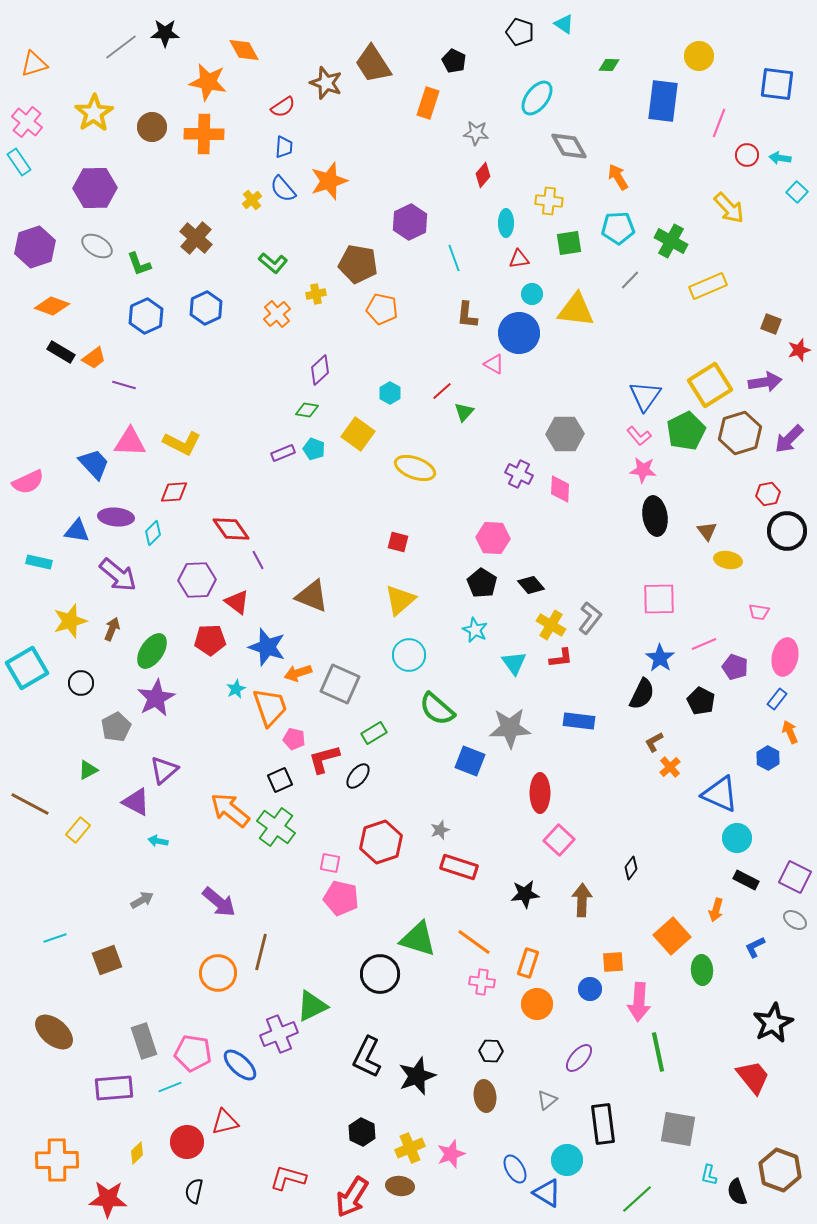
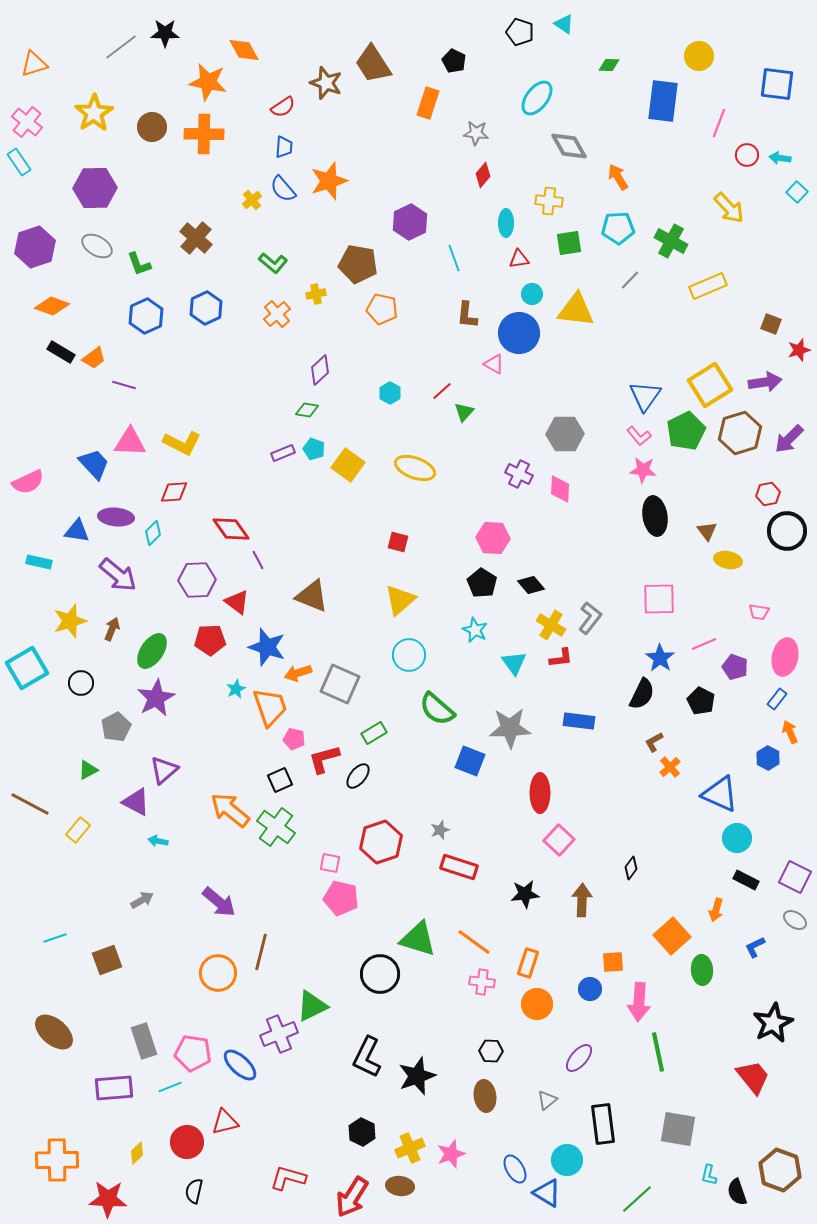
yellow square at (358, 434): moved 10 px left, 31 px down
